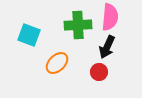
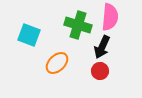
green cross: rotated 20 degrees clockwise
black arrow: moved 5 px left
red circle: moved 1 px right, 1 px up
